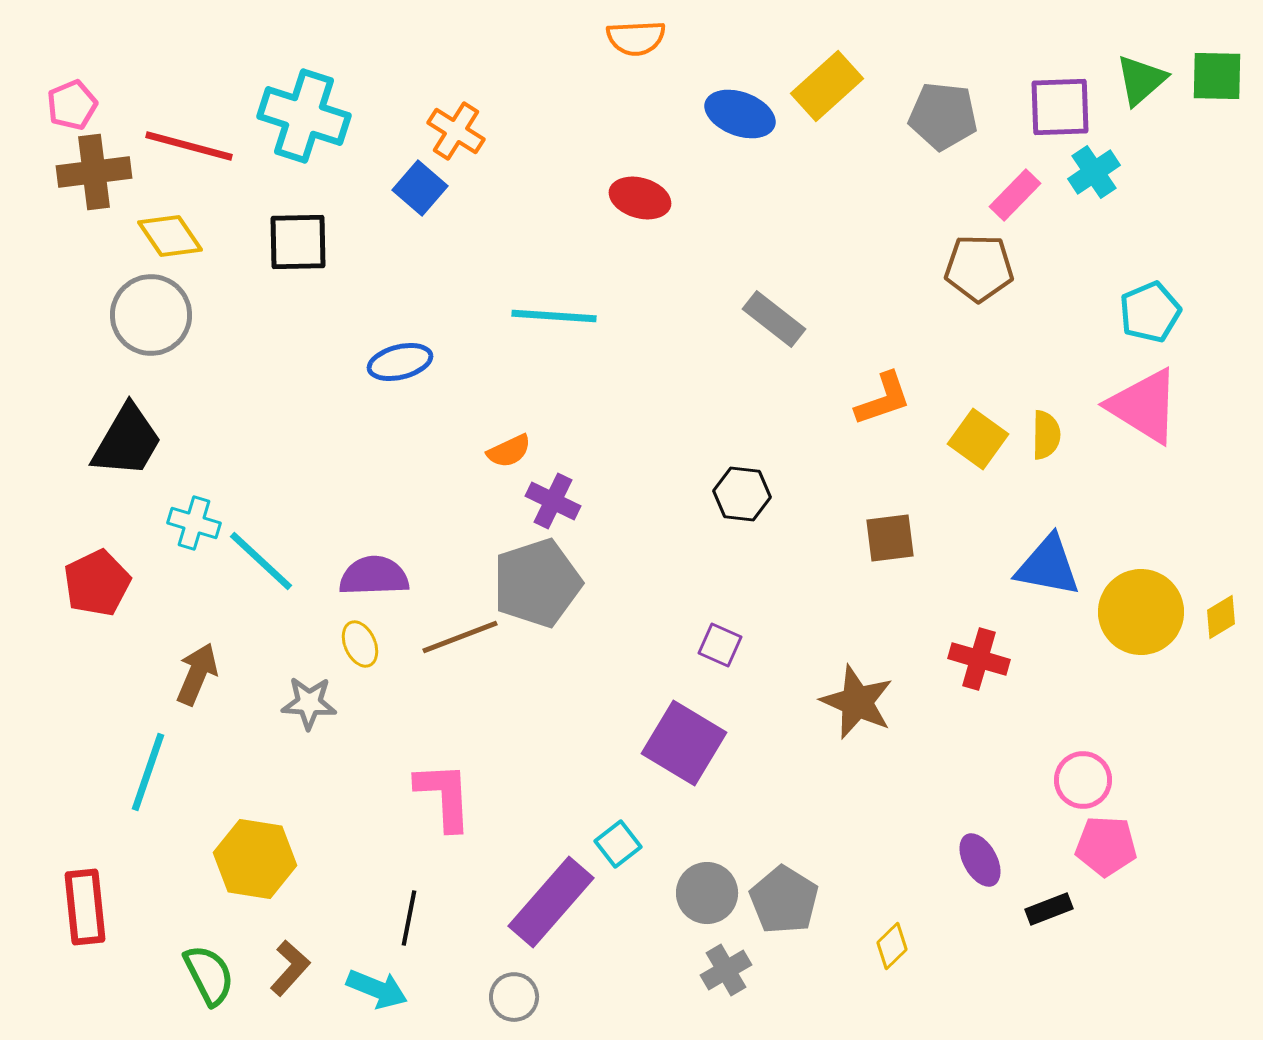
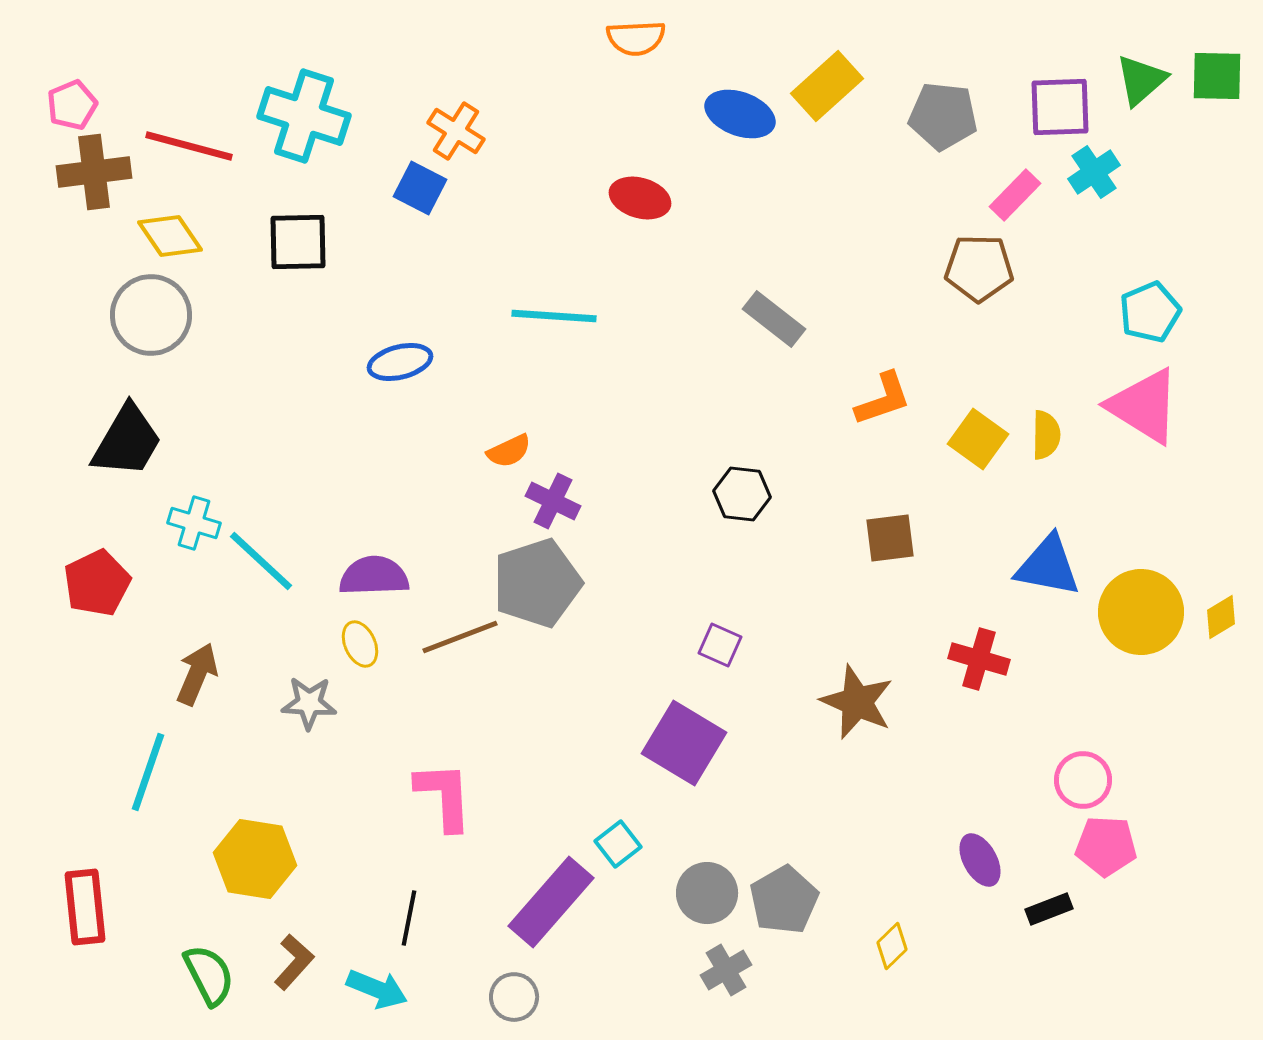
blue square at (420, 188): rotated 14 degrees counterclockwise
gray pentagon at (784, 900): rotated 10 degrees clockwise
brown L-shape at (290, 968): moved 4 px right, 6 px up
